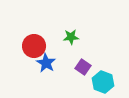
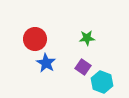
green star: moved 16 px right, 1 px down
red circle: moved 1 px right, 7 px up
cyan hexagon: moved 1 px left
